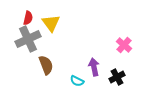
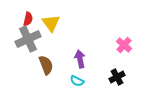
red semicircle: moved 1 px down
purple arrow: moved 14 px left, 8 px up
